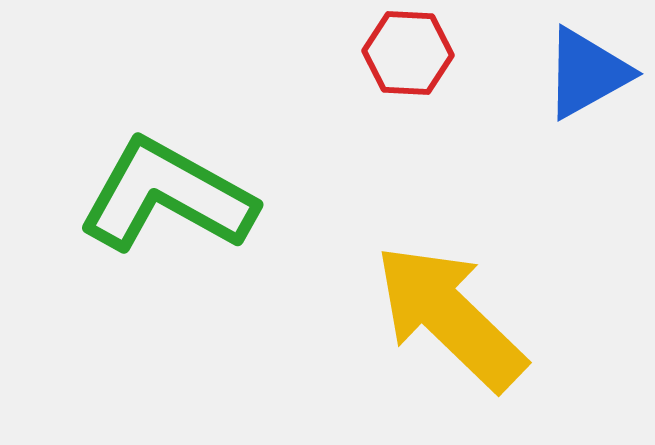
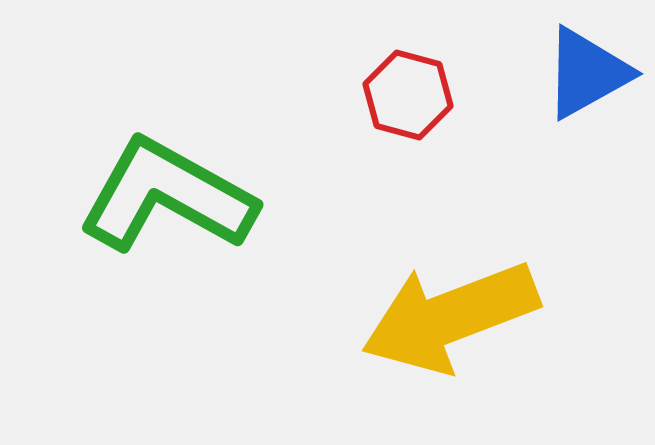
red hexagon: moved 42 px down; rotated 12 degrees clockwise
yellow arrow: rotated 65 degrees counterclockwise
